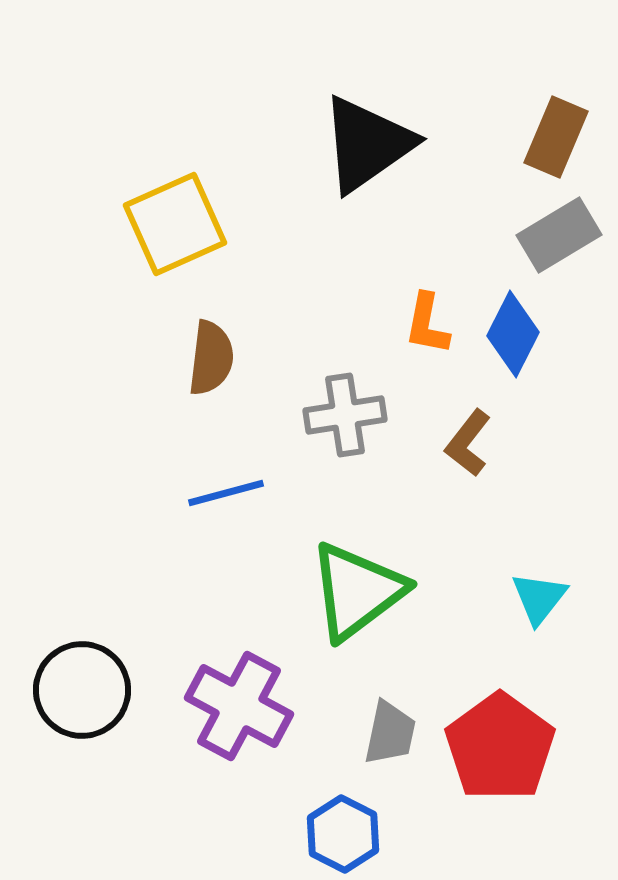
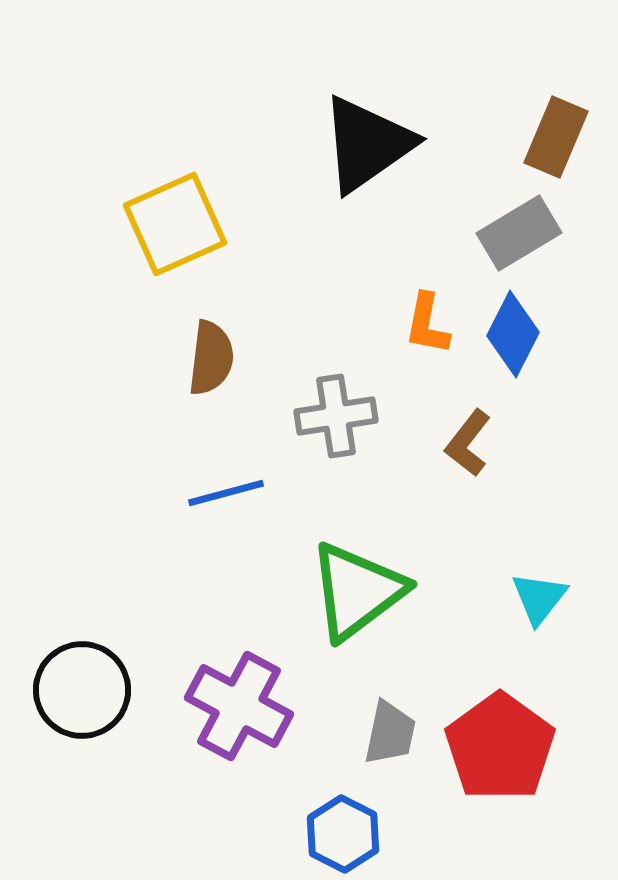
gray rectangle: moved 40 px left, 2 px up
gray cross: moved 9 px left, 1 px down
